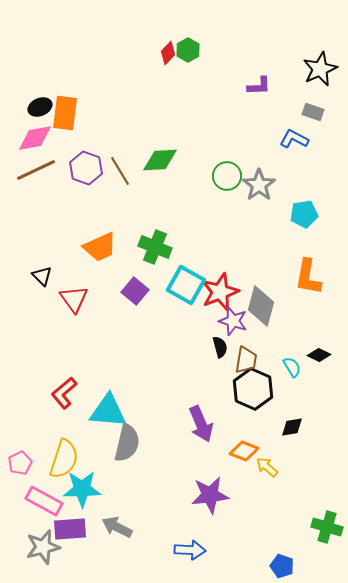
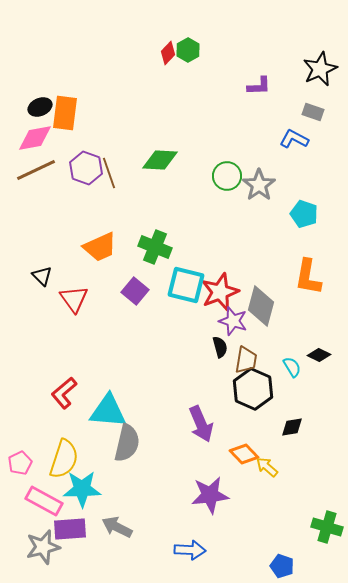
green diamond at (160, 160): rotated 6 degrees clockwise
brown line at (120, 171): moved 11 px left, 2 px down; rotated 12 degrees clockwise
cyan pentagon at (304, 214): rotated 28 degrees clockwise
cyan square at (186, 285): rotated 15 degrees counterclockwise
orange diamond at (244, 451): moved 3 px down; rotated 24 degrees clockwise
